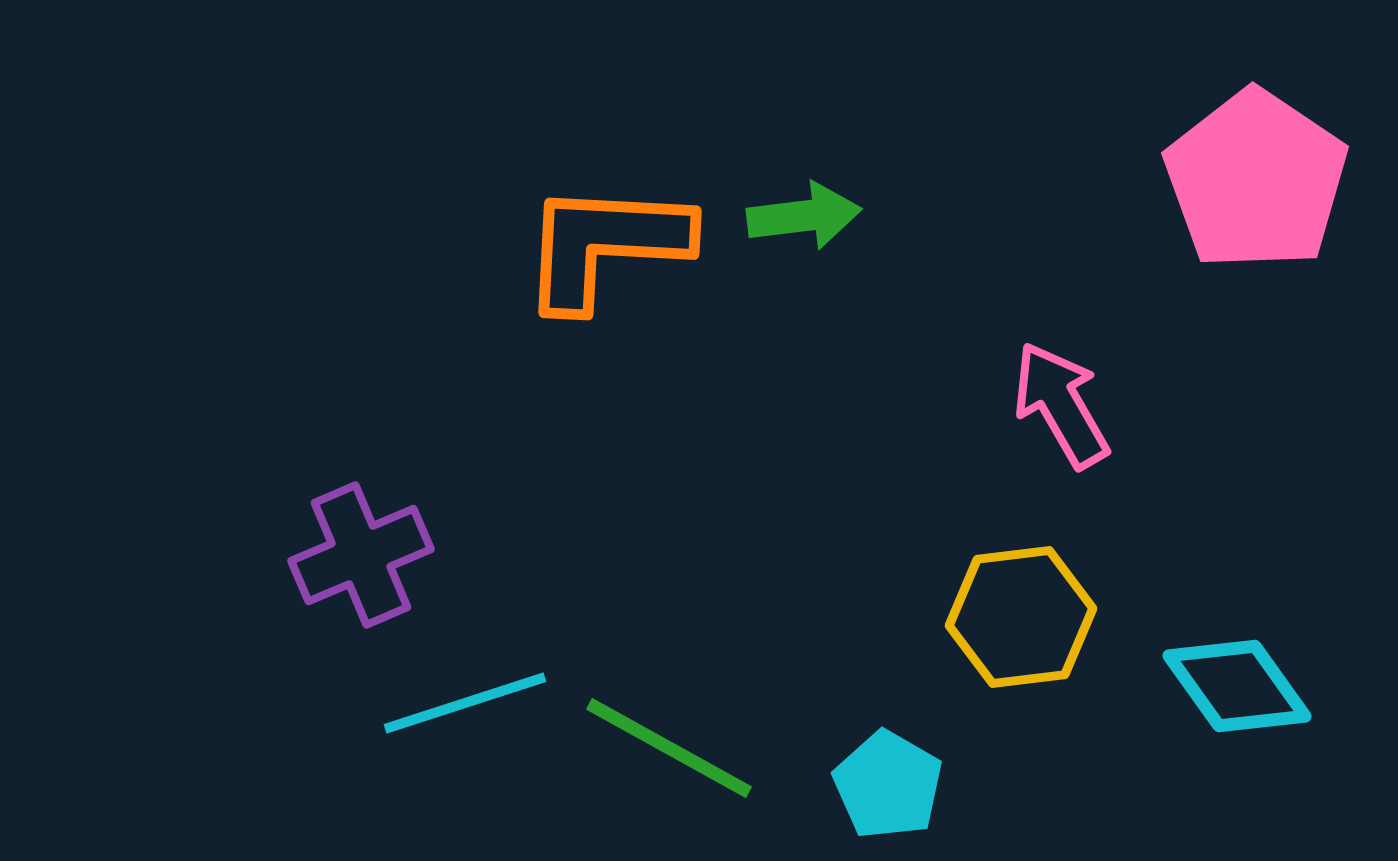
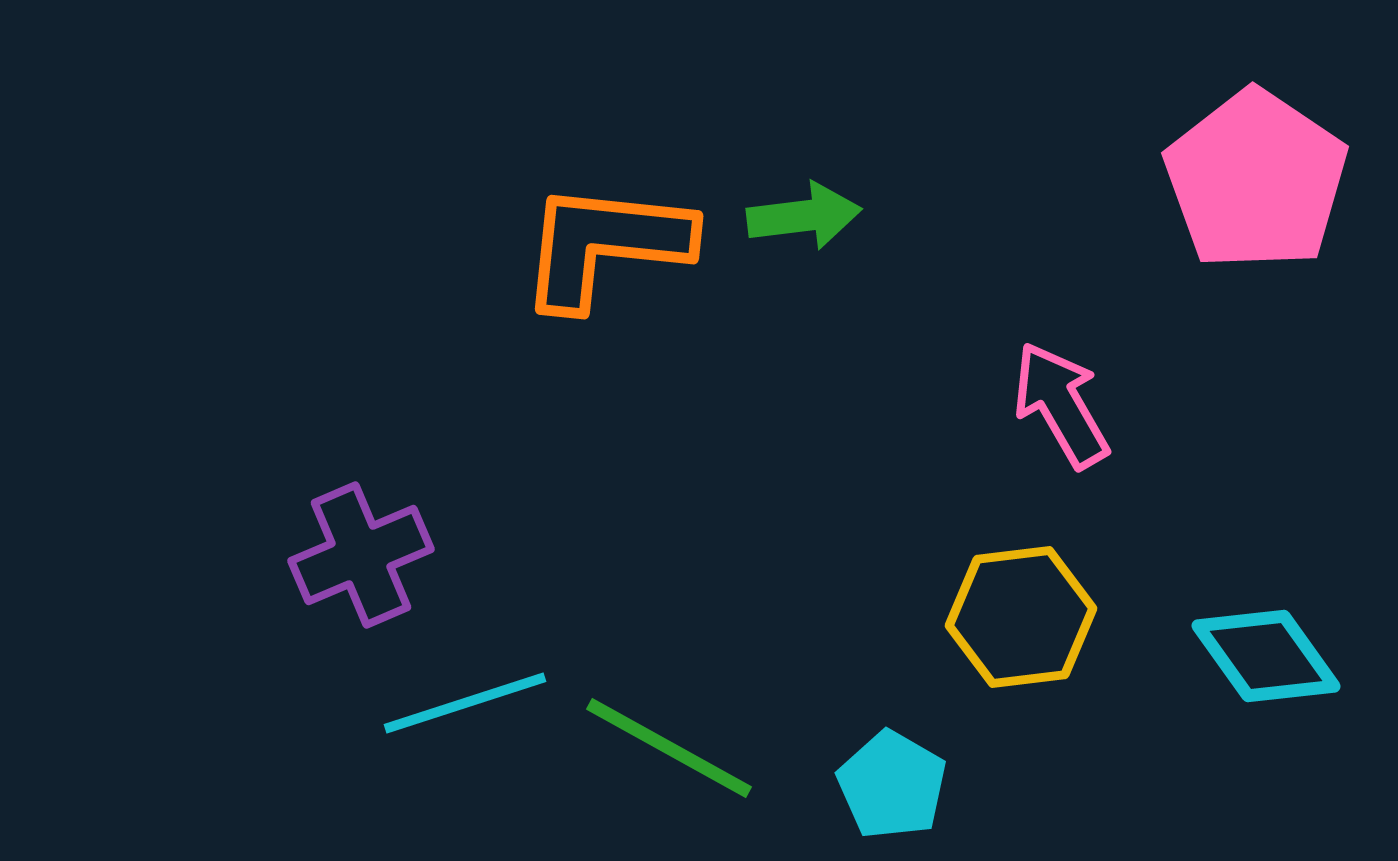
orange L-shape: rotated 3 degrees clockwise
cyan diamond: moved 29 px right, 30 px up
cyan pentagon: moved 4 px right
